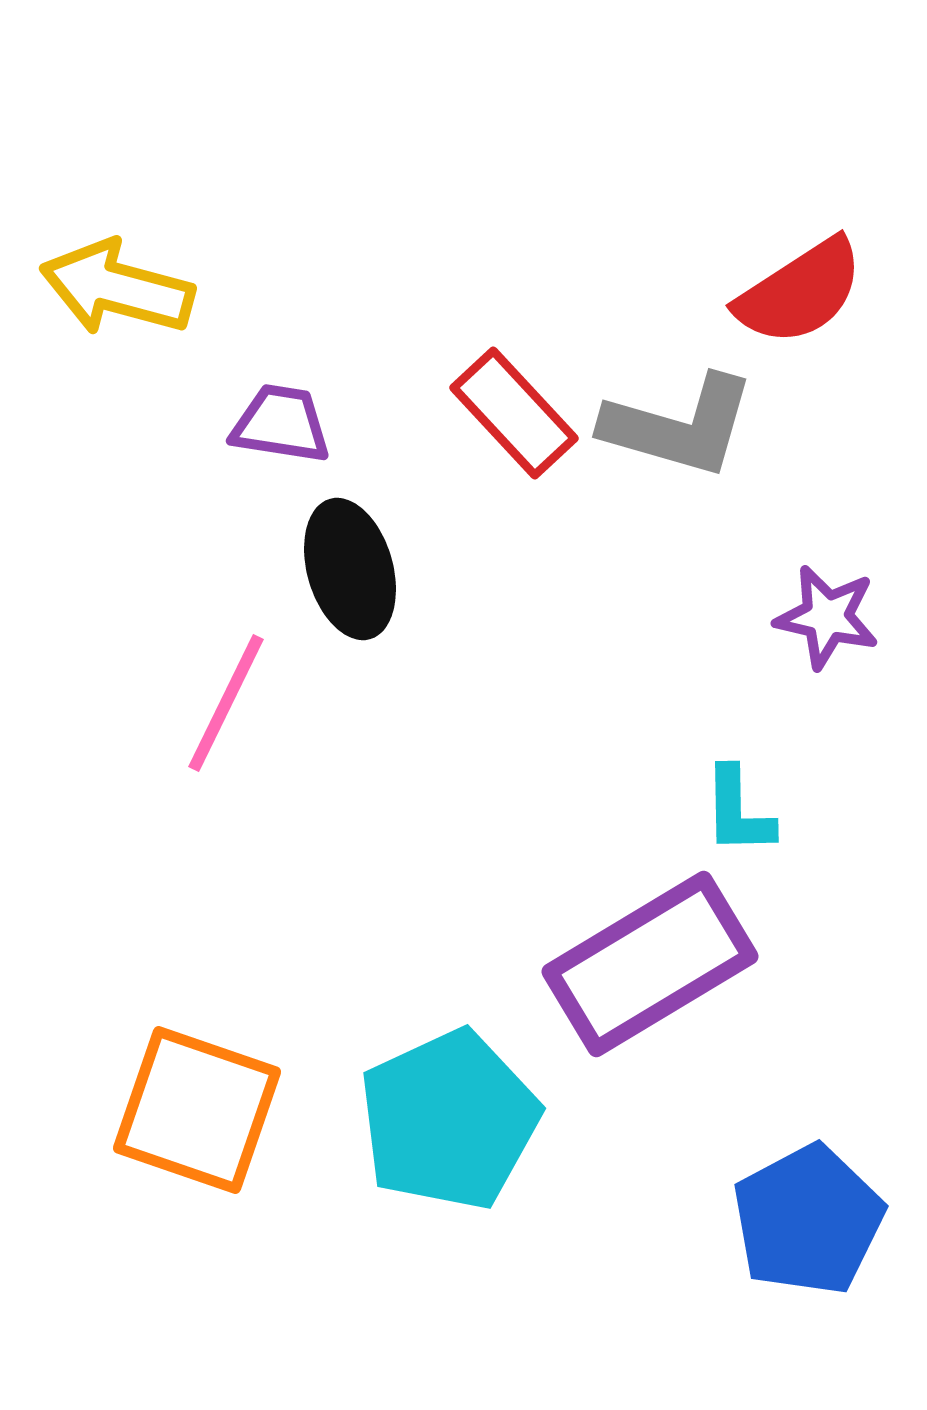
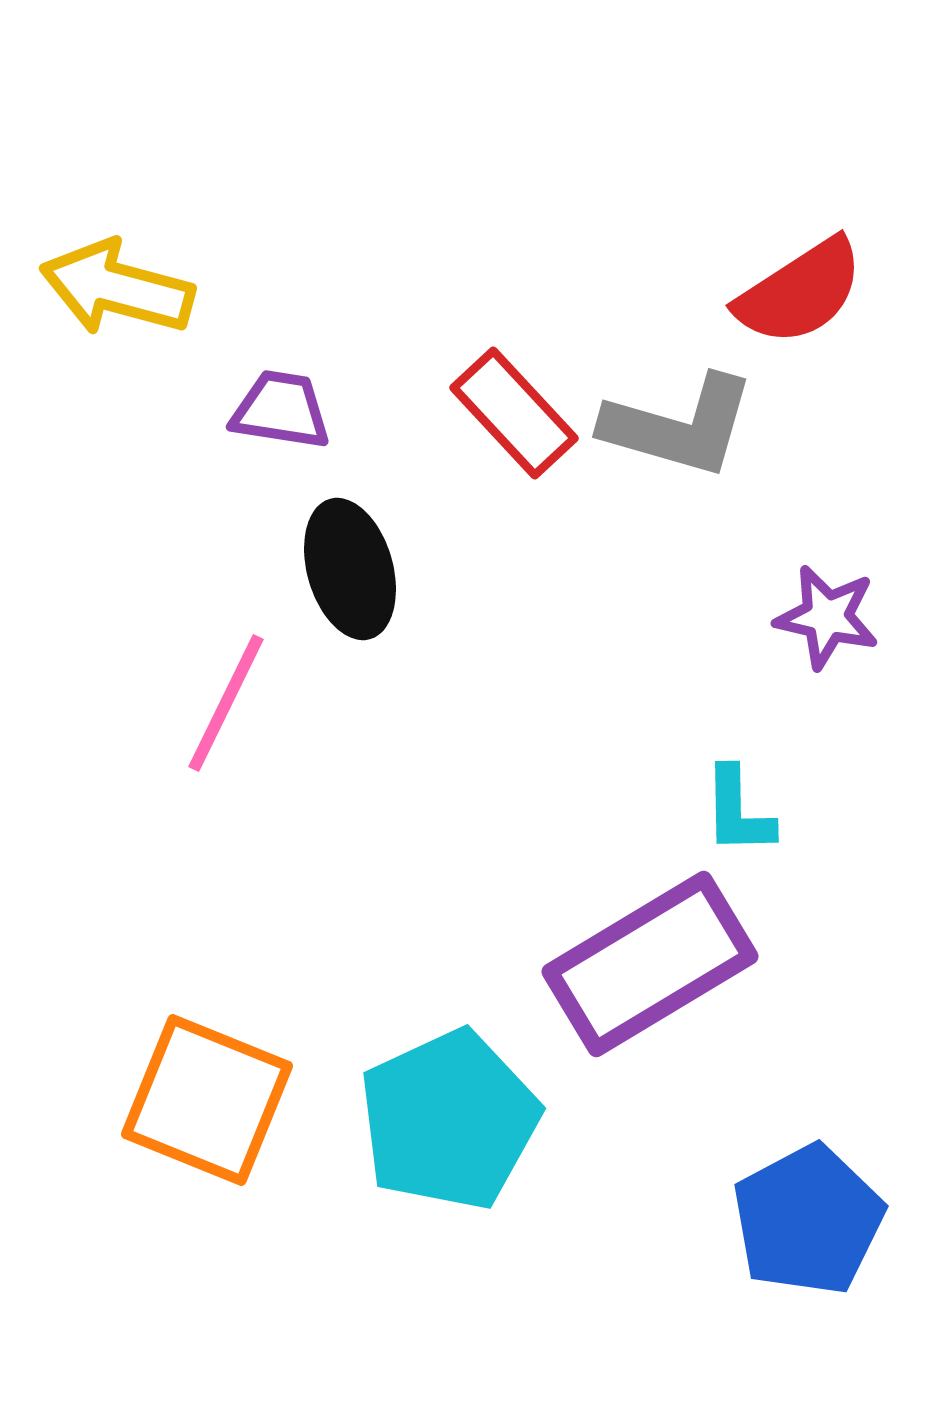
purple trapezoid: moved 14 px up
orange square: moved 10 px right, 10 px up; rotated 3 degrees clockwise
